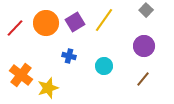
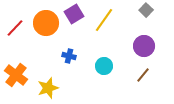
purple square: moved 1 px left, 8 px up
orange cross: moved 5 px left
brown line: moved 4 px up
